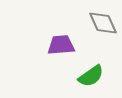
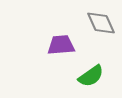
gray diamond: moved 2 px left
